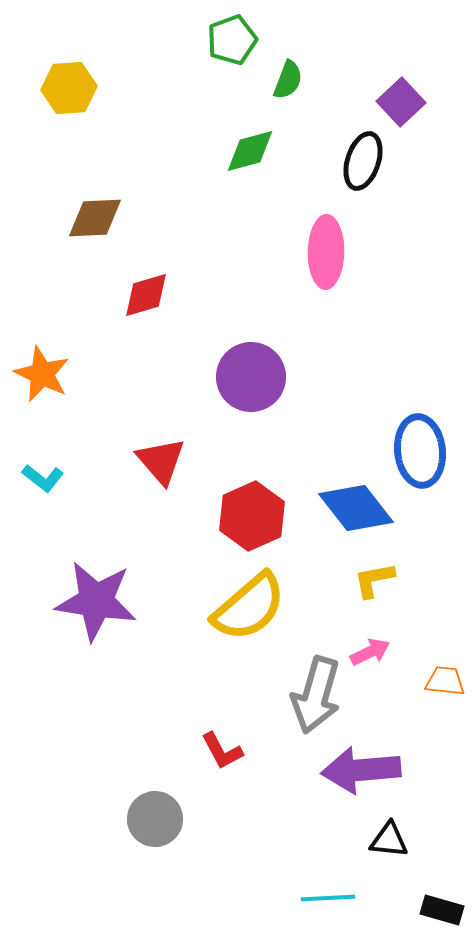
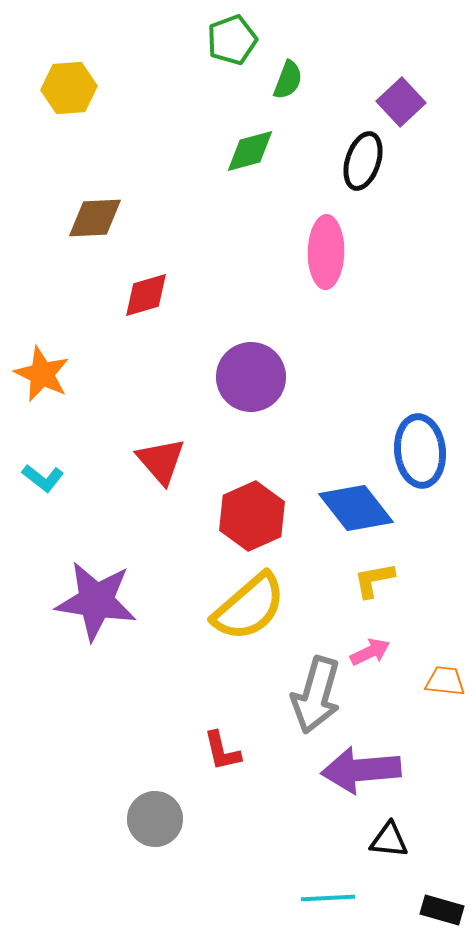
red L-shape: rotated 15 degrees clockwise
